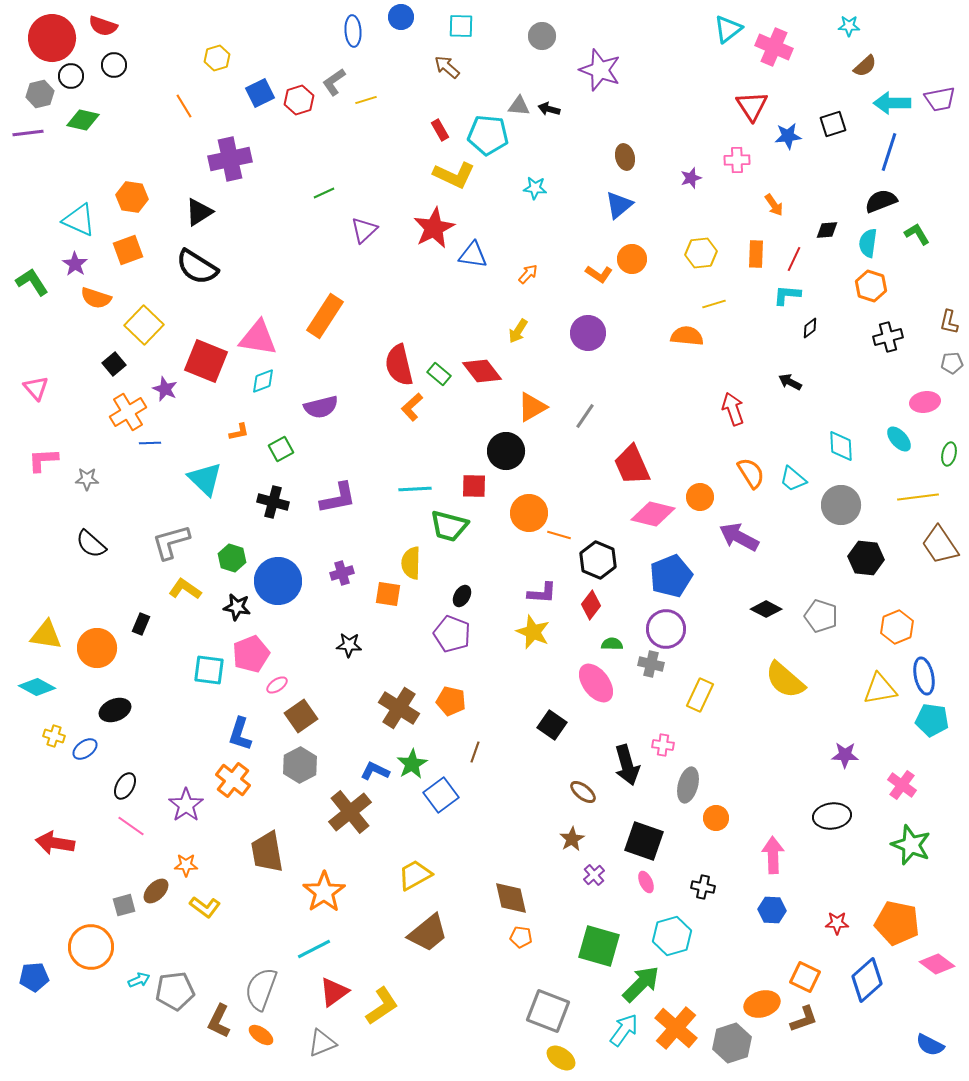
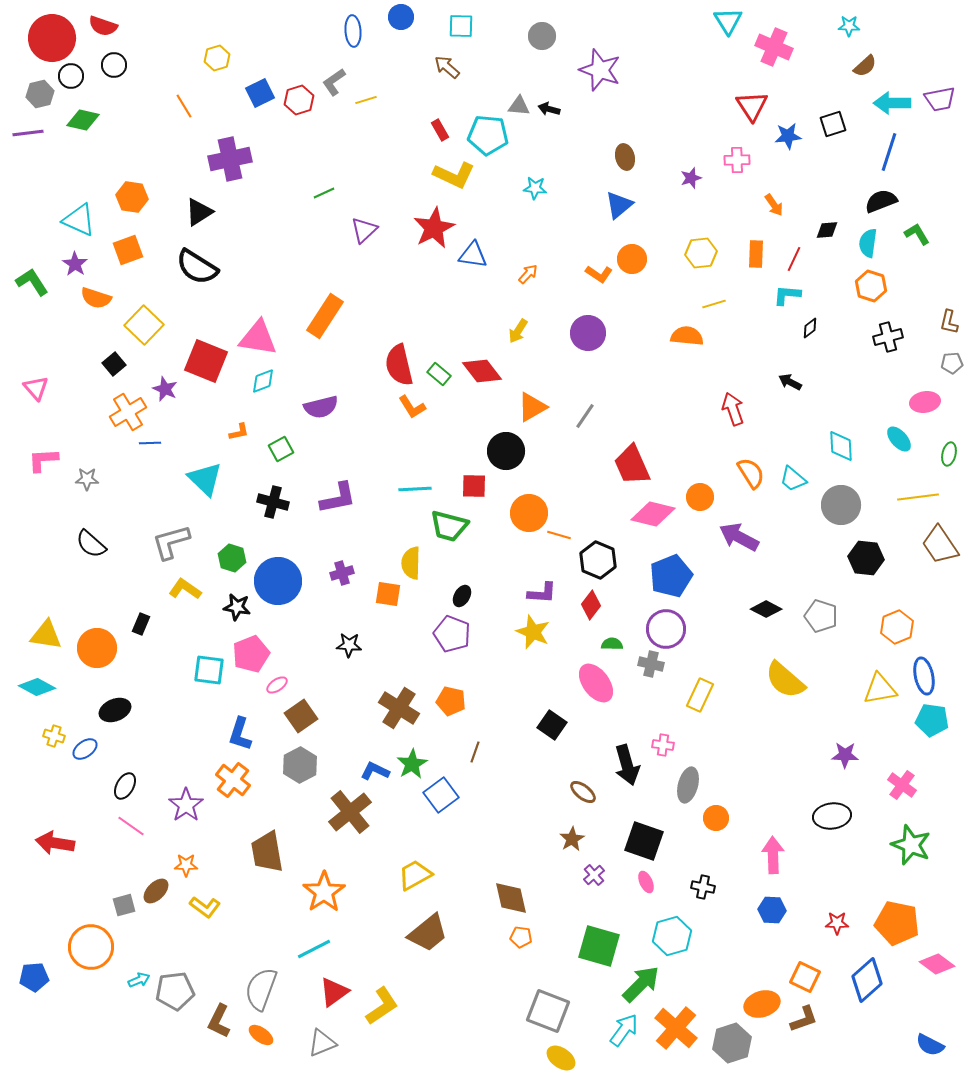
cyan triangle at (728, 29): moved 8 px up; rotated 24 degrees counterclockwise
orange L-shape at (412, 407): rotated 80 degrees counterclockwise
